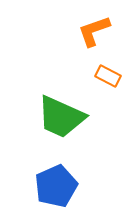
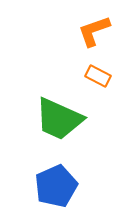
orange rectangle: moved 10 px left
green trapezoid: moved 2 px left, 2 px down
